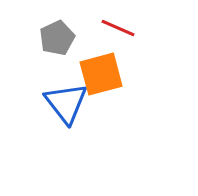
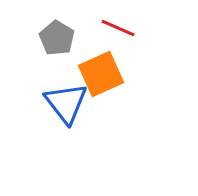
gray pentagon: rotated 16 degrees counterclockwise
orange square: rotated 9 degrees counterclockwise
